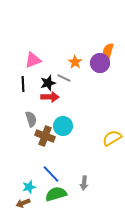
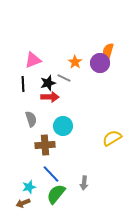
brown cross: moved 9 px down; rotated 24 degrees counterclockwise
green semicircle: rotated 35 degrees counterclockwise
